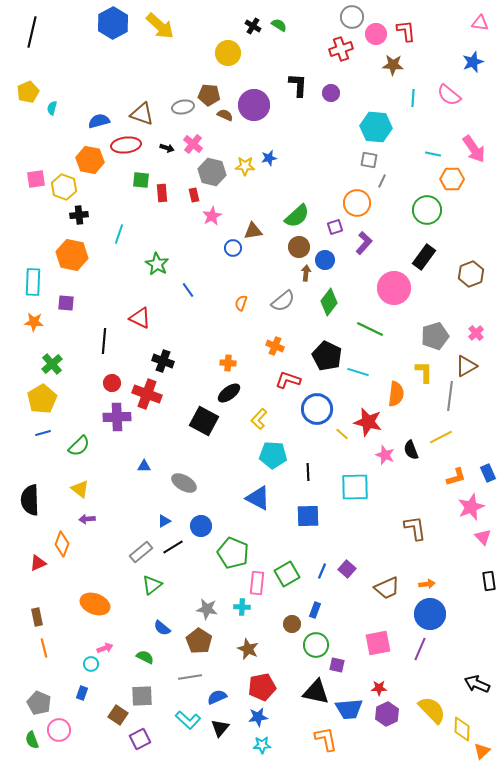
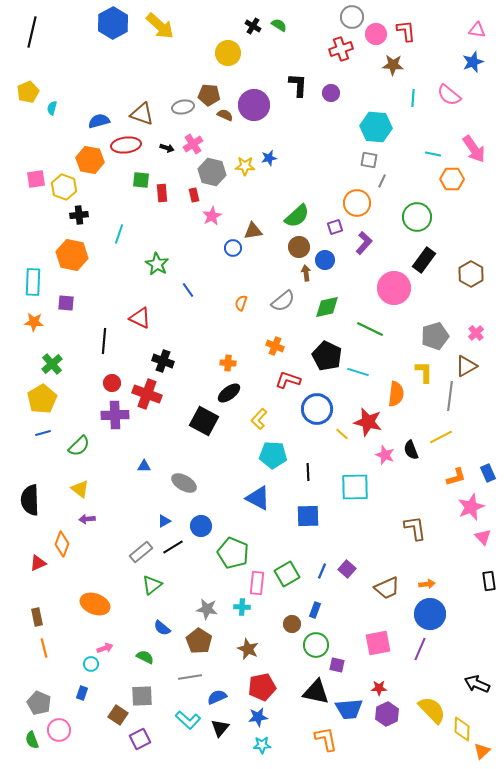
pink triangle at (480, 23): moved 3 px left, 7 px down
pink cross at (193, 144): rotated 18 degrees clockwise
green circle at (427, 210): moved 10 px left, 7 px down
black rectangle at (424, 257): moved 3 px down
brown arrow at (306, 273): rotated 14 degrees counterclockwise
brown hexagon at (471, 274): rotated 10 degrees counterclockwise
green diamond at (329, 302): moved 2 px left, 5 px down; rotated 40 degrees clockwise
purple cross at (117, 417): moved 2 px left, 2 px up
